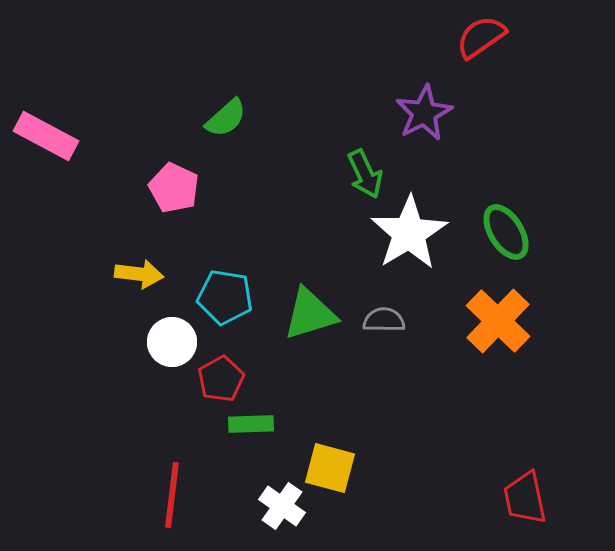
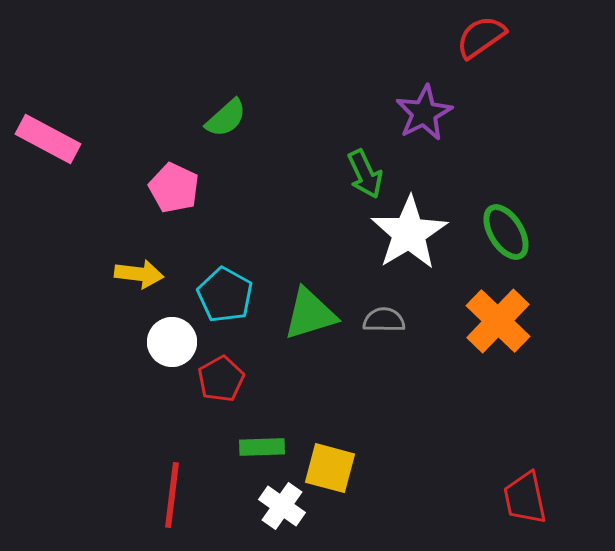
pink rectangle: moved 2 px right, 3 px down
cyan pentagon: moved 2 px up; rotated 20 degrees clockwise
green rectangle: moved 11 px right, 23 px down
